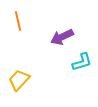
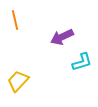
orange line: moved 3 px left, 1 px up
yellow trapezoid: moved 1 px left, 1 px down
